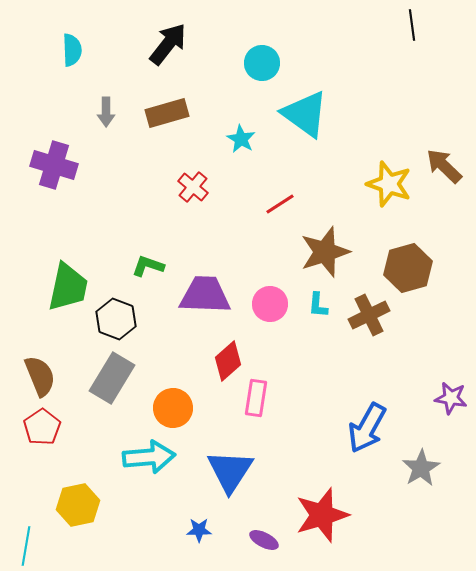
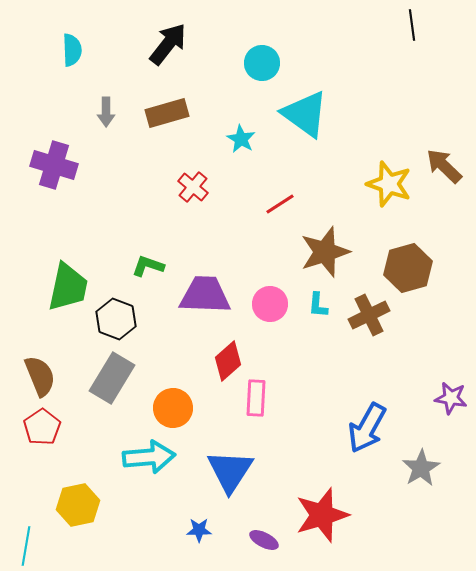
pink rectangle: rotated 6 degrees counterclockwise
